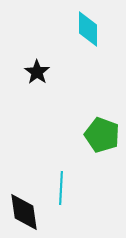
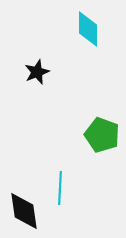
black star: rotated 15 degrees clockwise
cyan line: moved 1 px left
black diamond: moved 1 px up
